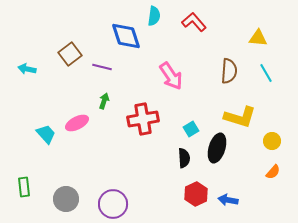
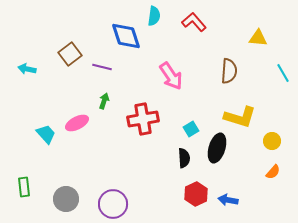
cyan line: moved 17 px right
